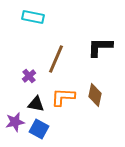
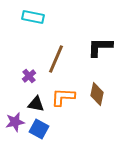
brown diamond: moved 2 px right, 1 px up
